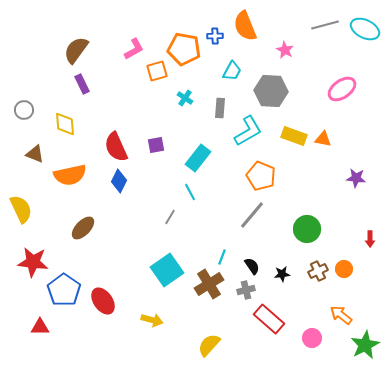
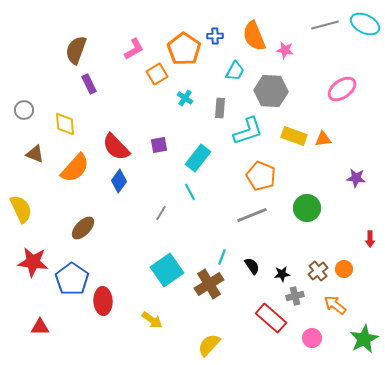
orange semicircle at (245, 26): moved 9 px right, 10 px down
cyan ellipse at (365, 29): moved 5 px up
orange pentagon at (184, 49): rotated 24 degrees clockwise
brown semicircle at (76, 50): rotated 16 degrees counterclockwise
pink star at (285, 50): rotated 18 degrees counterclockwise
orange square at (157, 71): moved 3 px down; rotated 15 degrees counterclockwise
cyan trapezoid at (232, 71): moved 3 px right
purple rectangle at (82, 84): moved 7 px right
cyan L-shape at (248, 131): rotated 12 degrees clockwise
orange triangle at (323, 139): rotated 18 degrees counterclockwise
purple square at (156, 145): moved 3 px right
red semicircle at (116, 147): rotated 20 degrees counterclockwise
orange semicircle at (70, 175): moved 5 px right, 7 px up; rotated 36 degrees counterclockwise
blue diamond at (119, 181): rotated 10 degrees clockwise
gray line at (252, 215): rotated 28 degrees clockwise
gray line at (170, 217): moved 9 px left, 4 px up
green circle at (307, 229): moved 21 px up
brown cross at (318, 271): rotated 12 degrees counterclockwise
blue pentagon at (64, 290): moved 8 px right, 11 px up
gray cross at (246, 290): moved 49 px right, 6 px down
red ellipse at (103, 301): rotated 32 degrees clockwise
orange arrow at (341, 315): moved 6 px left, 10 px up
red rectangle at (269, 319): moved 2 px right, 1 px up
yellow arrow at (152, 320): rotated 20 degrees clockwise
green star at (365, 345): moved 1 px left, 6 px up
